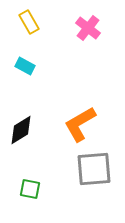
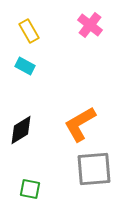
yellow rectangle: moved 9 px down
pink cross: moved 2 px right, 3 px up
